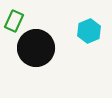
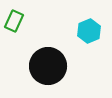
black circle: moved 12 px right, 18 px down
